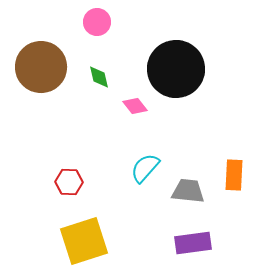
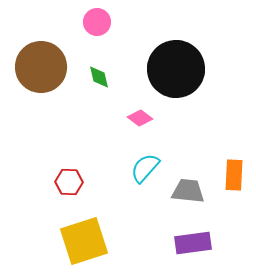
pink diamond: moved 5 px right, 12 px down; rotated 15 degrees counterclockwise
